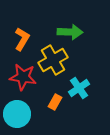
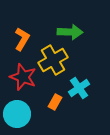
red star: rotated 12 degrees clockwise
